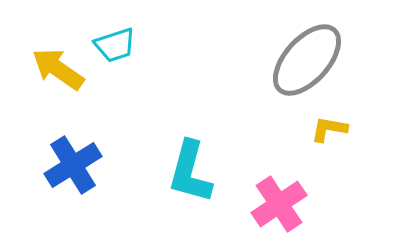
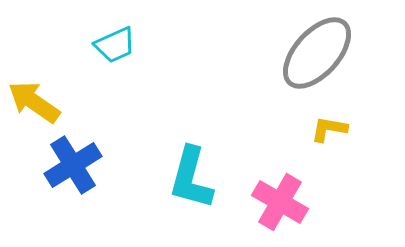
cyan trapezoid: rotated 6 degrees counterclockwise
gray ellipse: moved 10 px right, 7 px up
yellow arrow: moved 24 px left, 33 px down
cyan L-shape: moved 1 px right, 6 px down
pink cross: moved 1 px right, 2 px up; rotated 26 degrees counterclockwise
